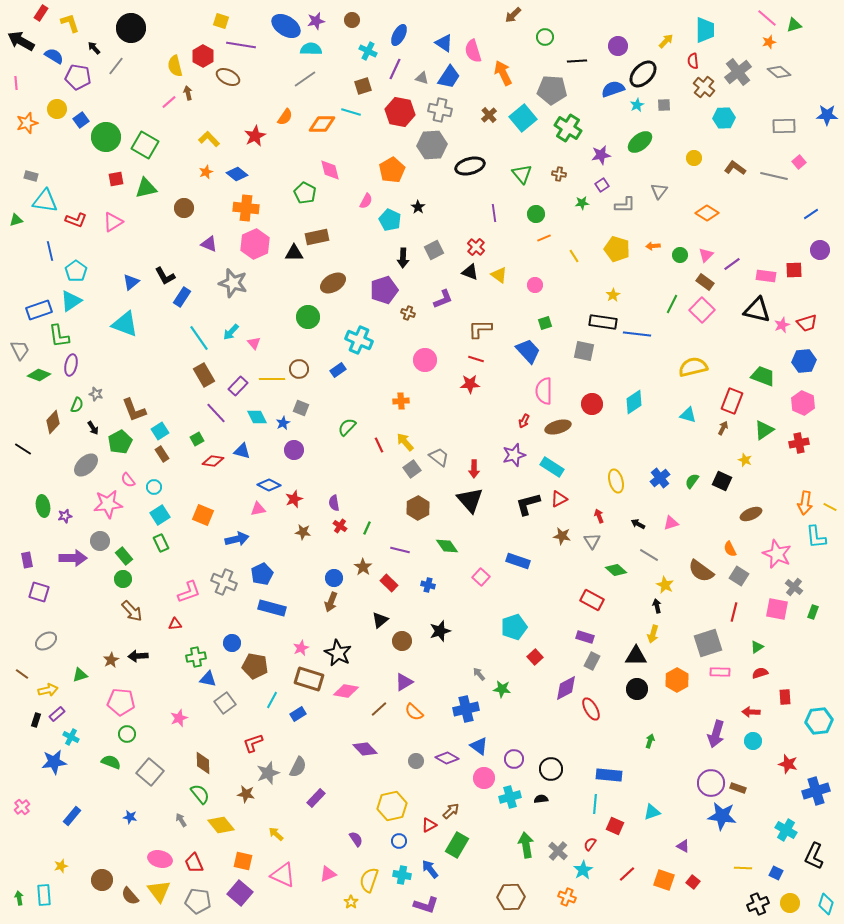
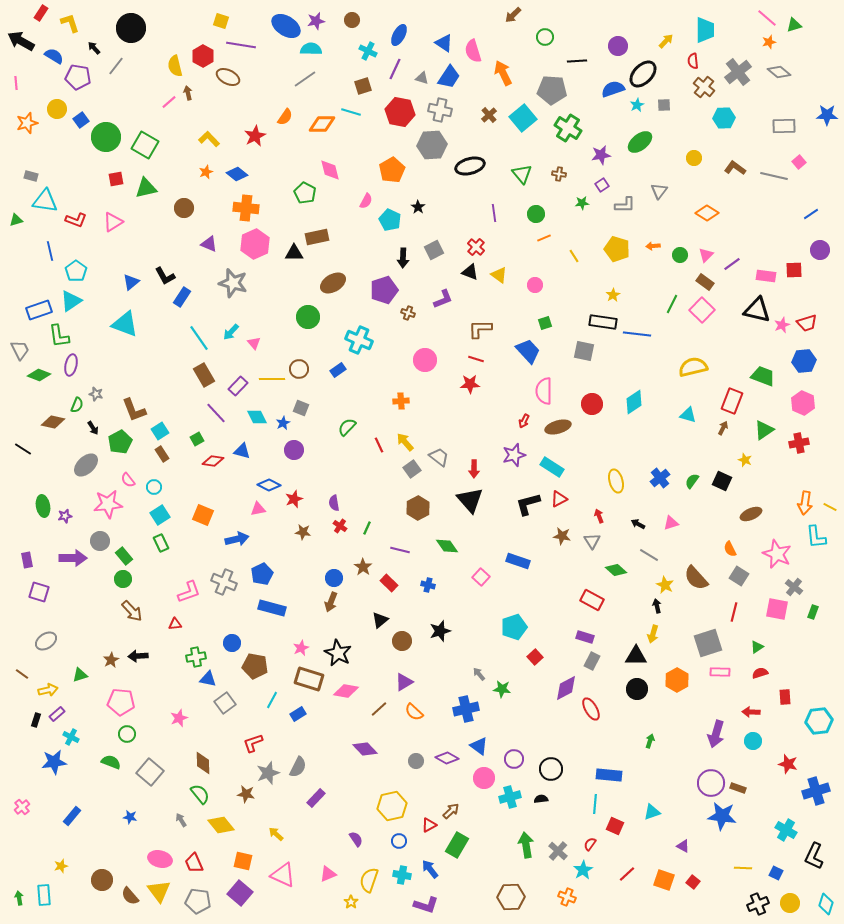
brown diamond at (53, 422): rotated 60 degrees clockwise
brown semicircle at (701, 571): moved 5 px left, 7 px down; rotated 12 degrees clockwise
